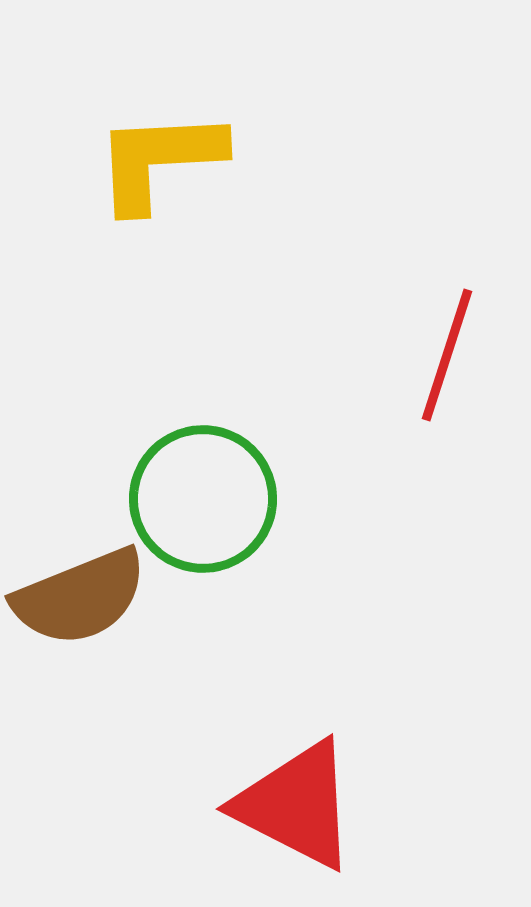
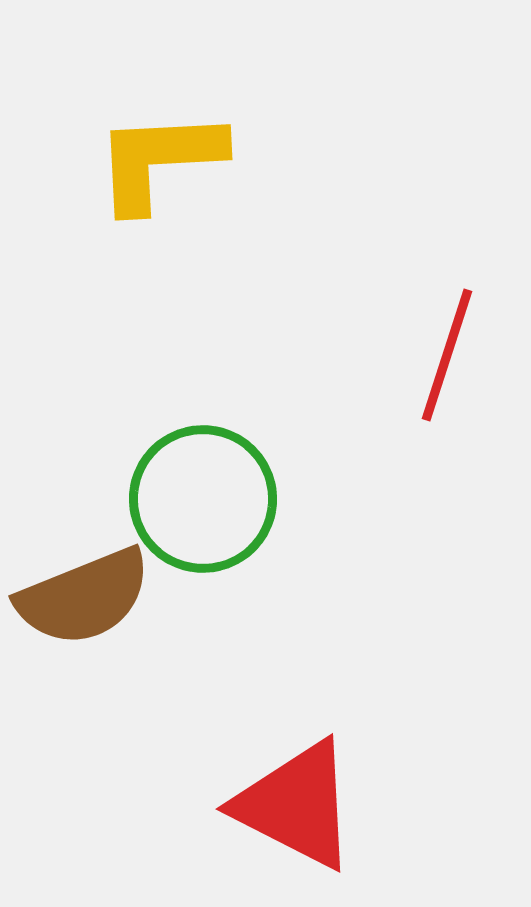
brown semicircle: moved 4 px right
